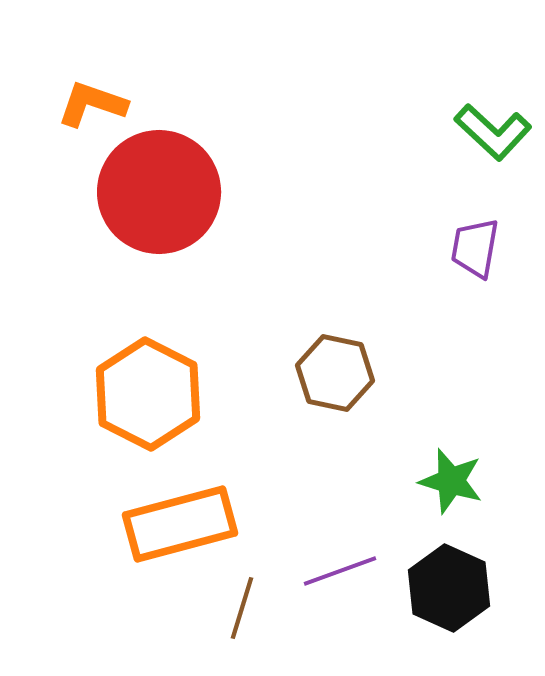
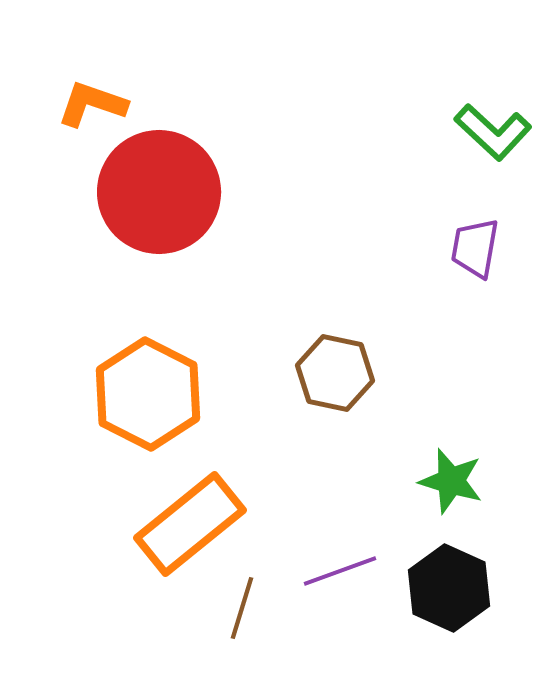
orange rectangle: moved 10 px right; rotated 24 degrees counterclockwise
